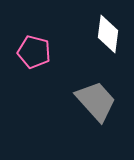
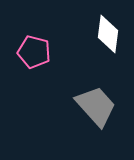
gray trapezoid: moved 5 px down
